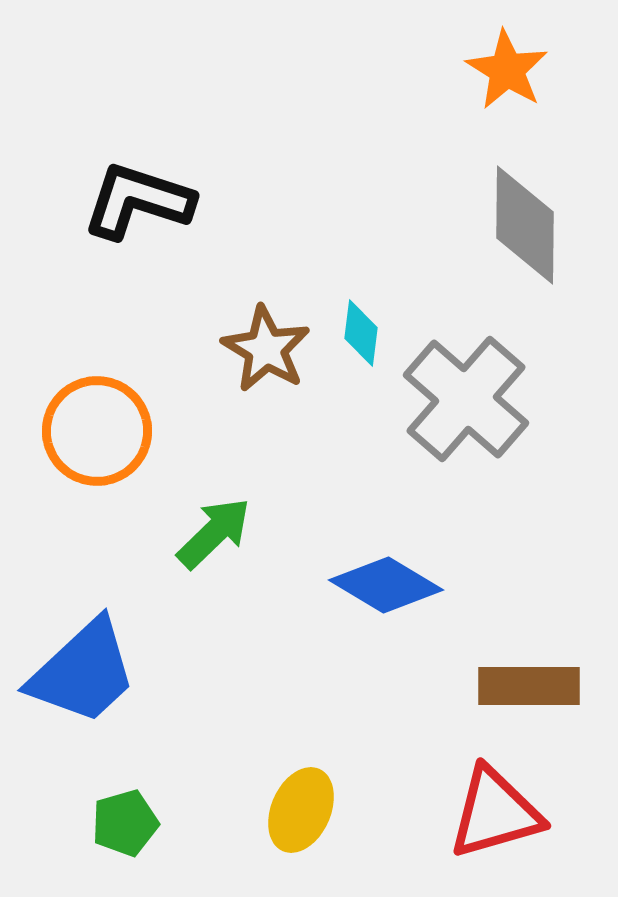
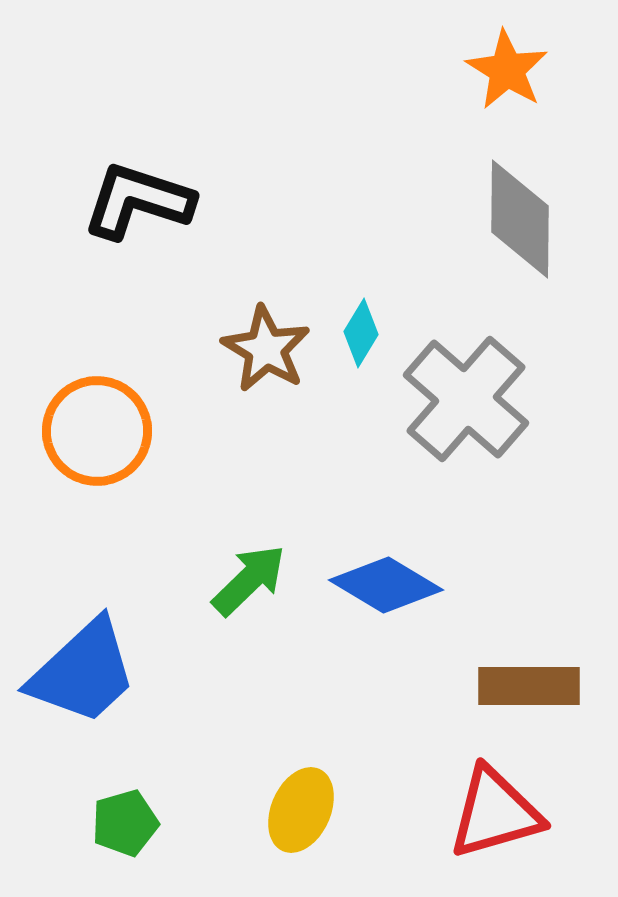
gray diamond: moved 5 px left, 6 px up
cyan diamond: rotated 24 degrees clockwise
green arrow: moved 35 px right, 47 px down
